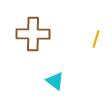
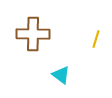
cyan triangle: moved 6 px right, 6 px up
